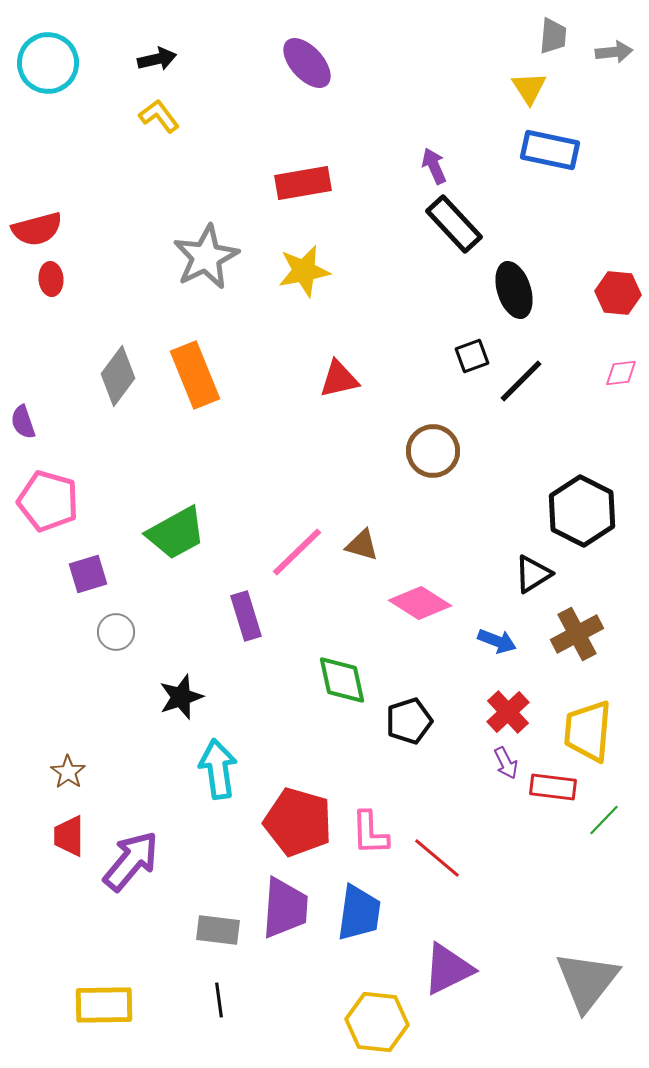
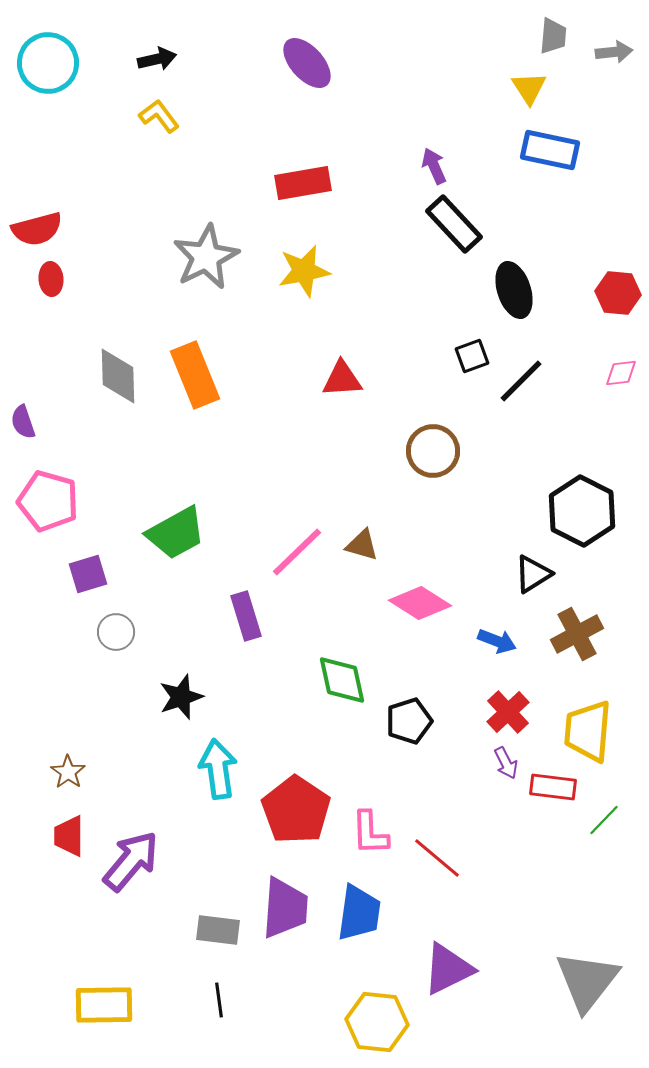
gray diamond at (118, 376): rotated 38 degrees counterclockwise
red triangle at (339, 379): moved 3 px right; rotated 9 degrees clockwise
red pentagon at (298, 822): moved 2 px left, 12 px up; rotated 18 degrees clockwise
